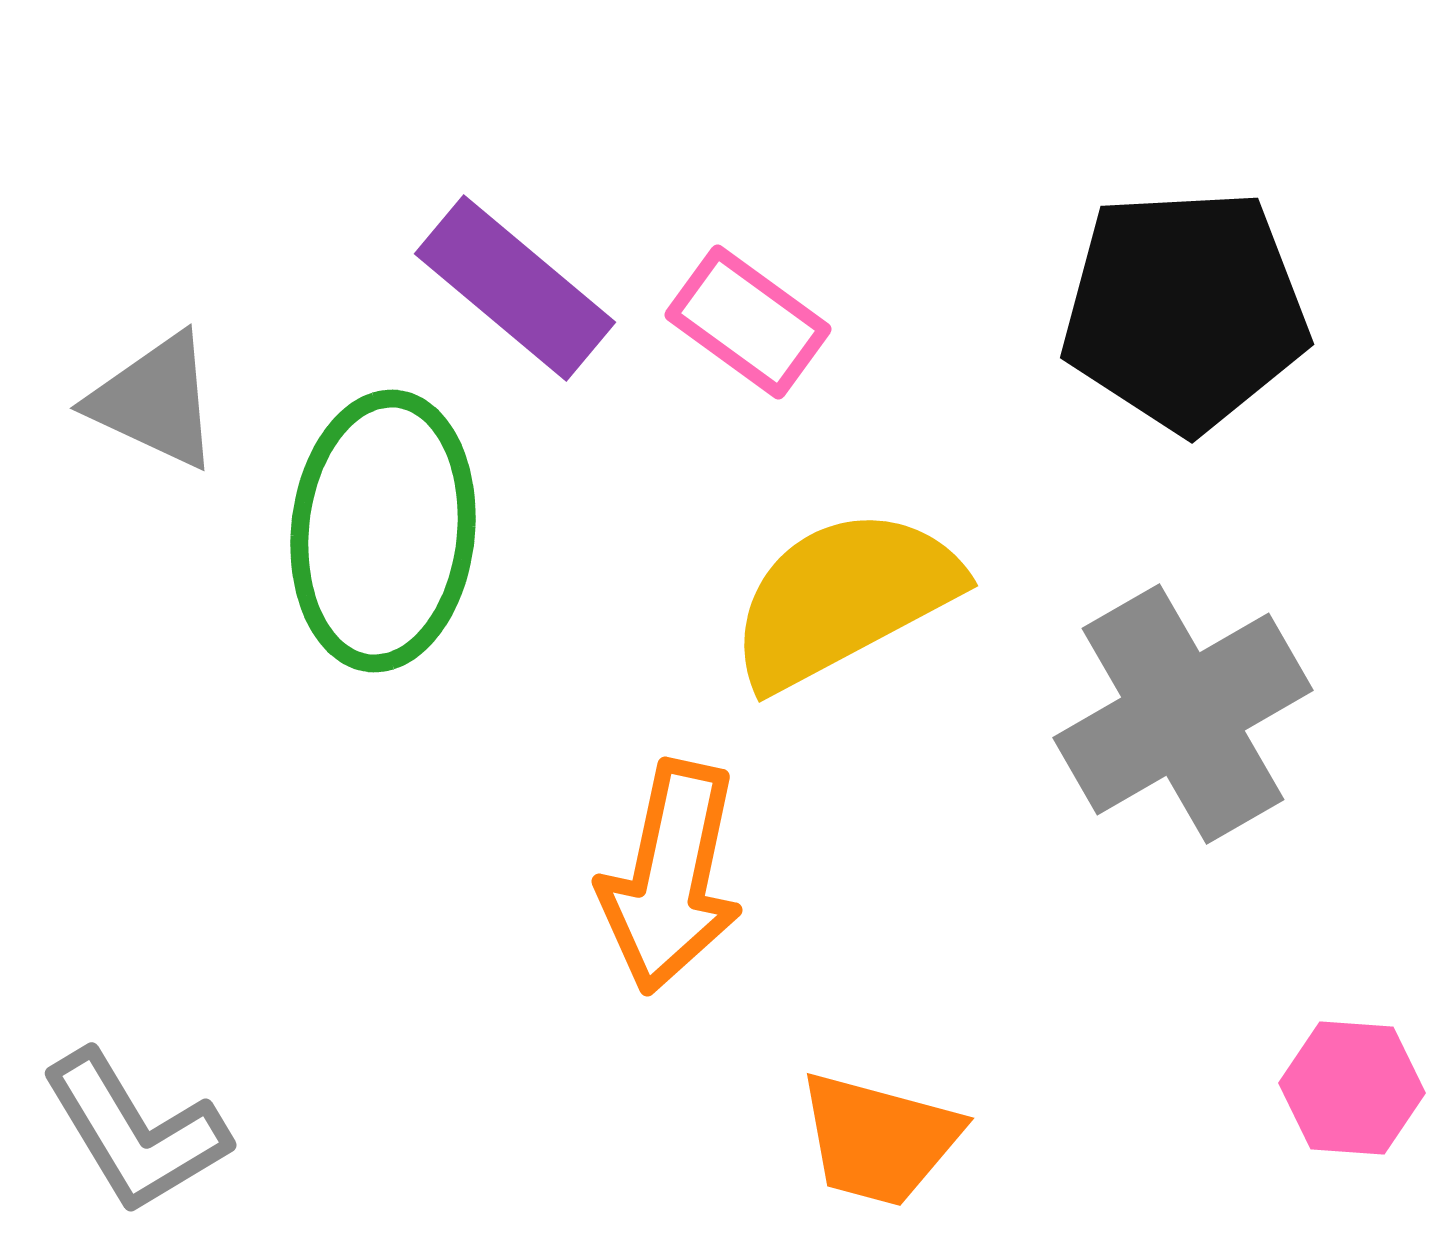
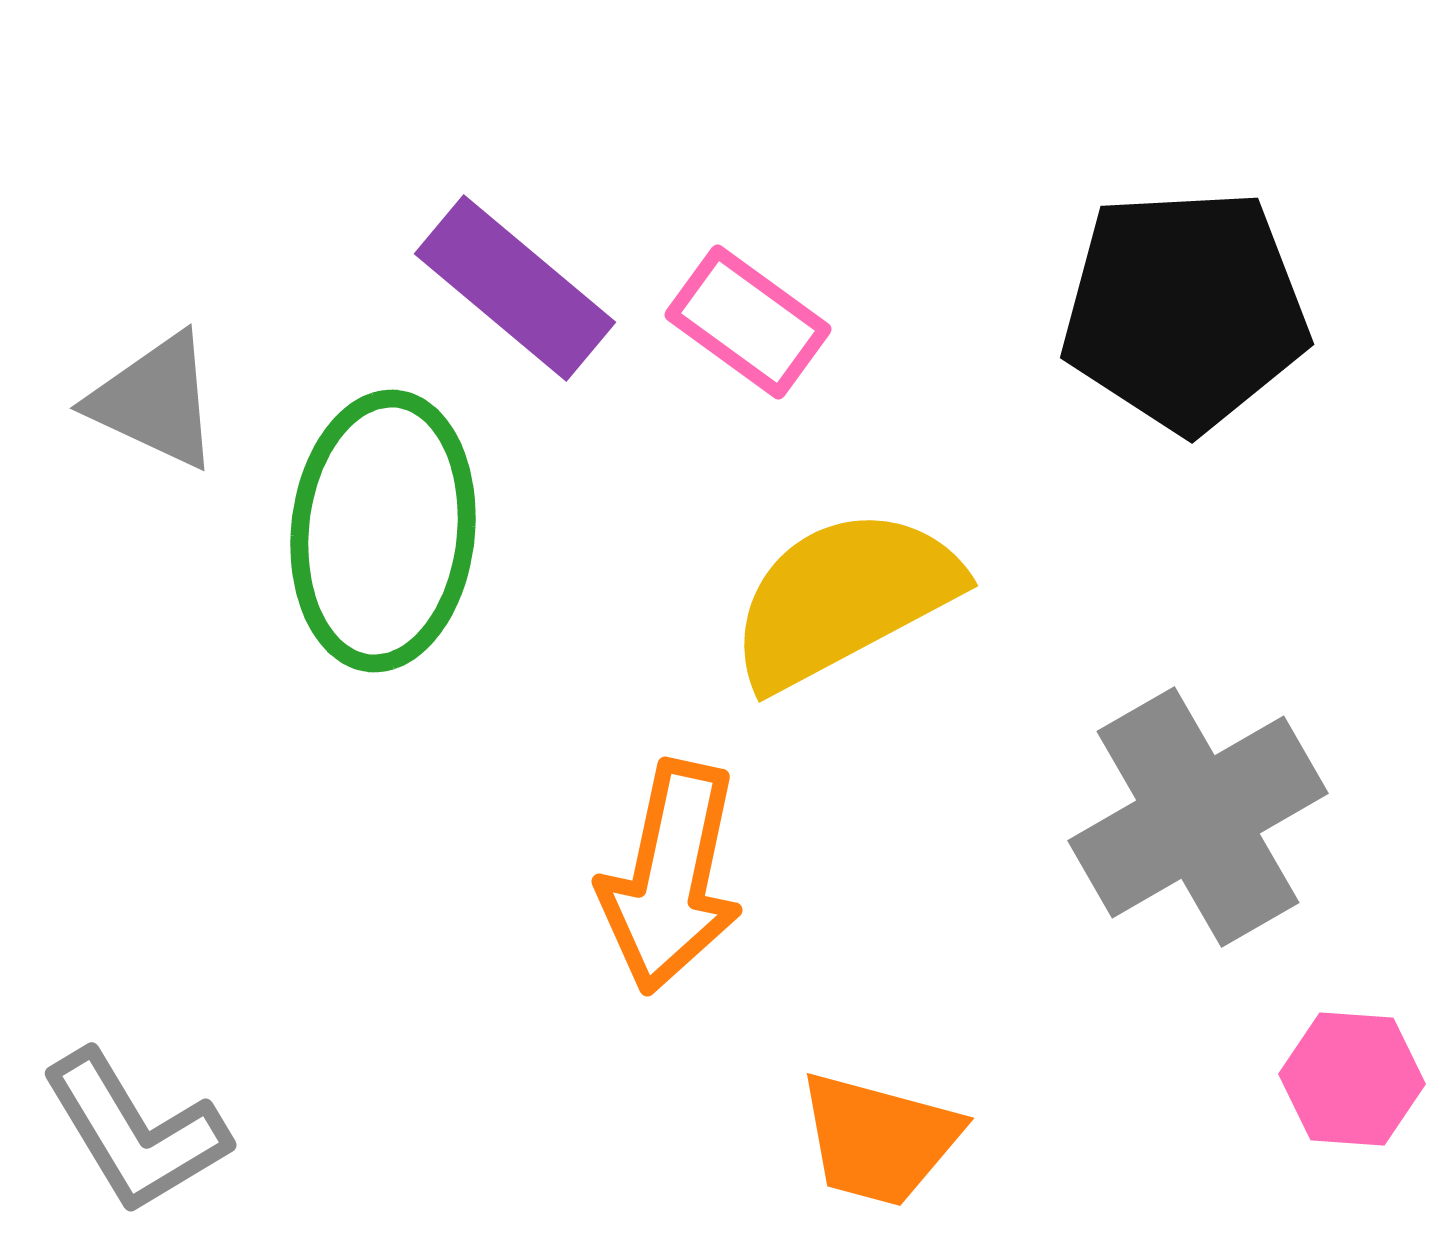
gray cross: moved 15 px right, 103 px down
pink hexagon: moved 9 px up
